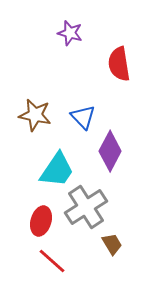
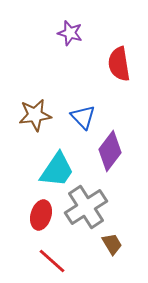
brown star: rotated 20 degrees counterclockwise
purple diamond: rotated 9 degrees clockwise
red ellipse: moved 6 px up
